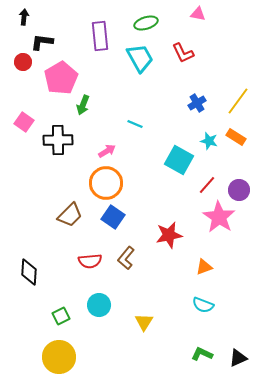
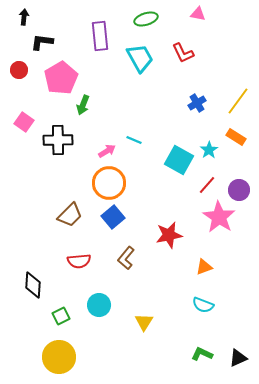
green ellipse: moved 4 px up
red circle: moved 4 px left, 8 px down
cyan line: moved 1 px left, 16 px down
cyan star: moved 9 px down; rotated 24 degrees clockwise
orange circle: moved 3 px right
blue square: rotated 15 degrees clockwise
red semicircle: moved 11 px left
black diamond: moved 4 px right, 13 px down
